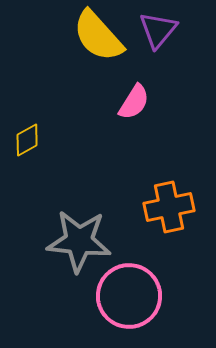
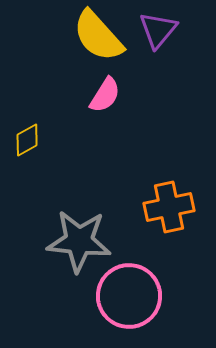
pink semicircle: moved 29 px left, 7 px up
